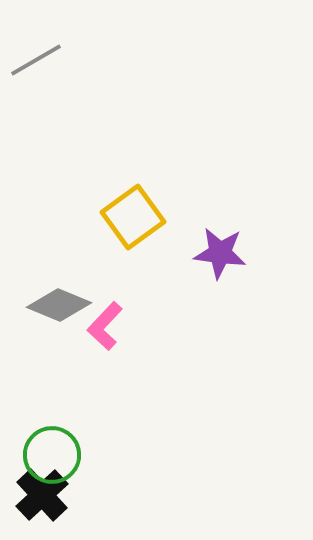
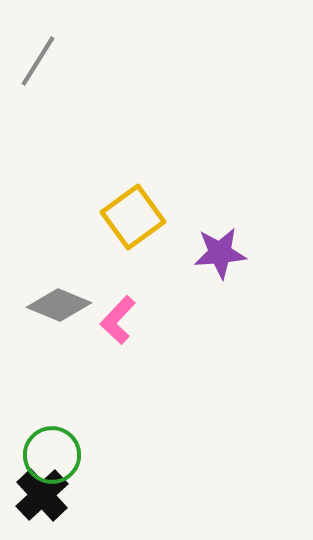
gray line: moved 2 px right, 1 px down; rotated 28 degrees counterclockwise
purple star: rotated 12 degrees counterclockwise
pink L-shape: moved 13 px right, 6 px up
